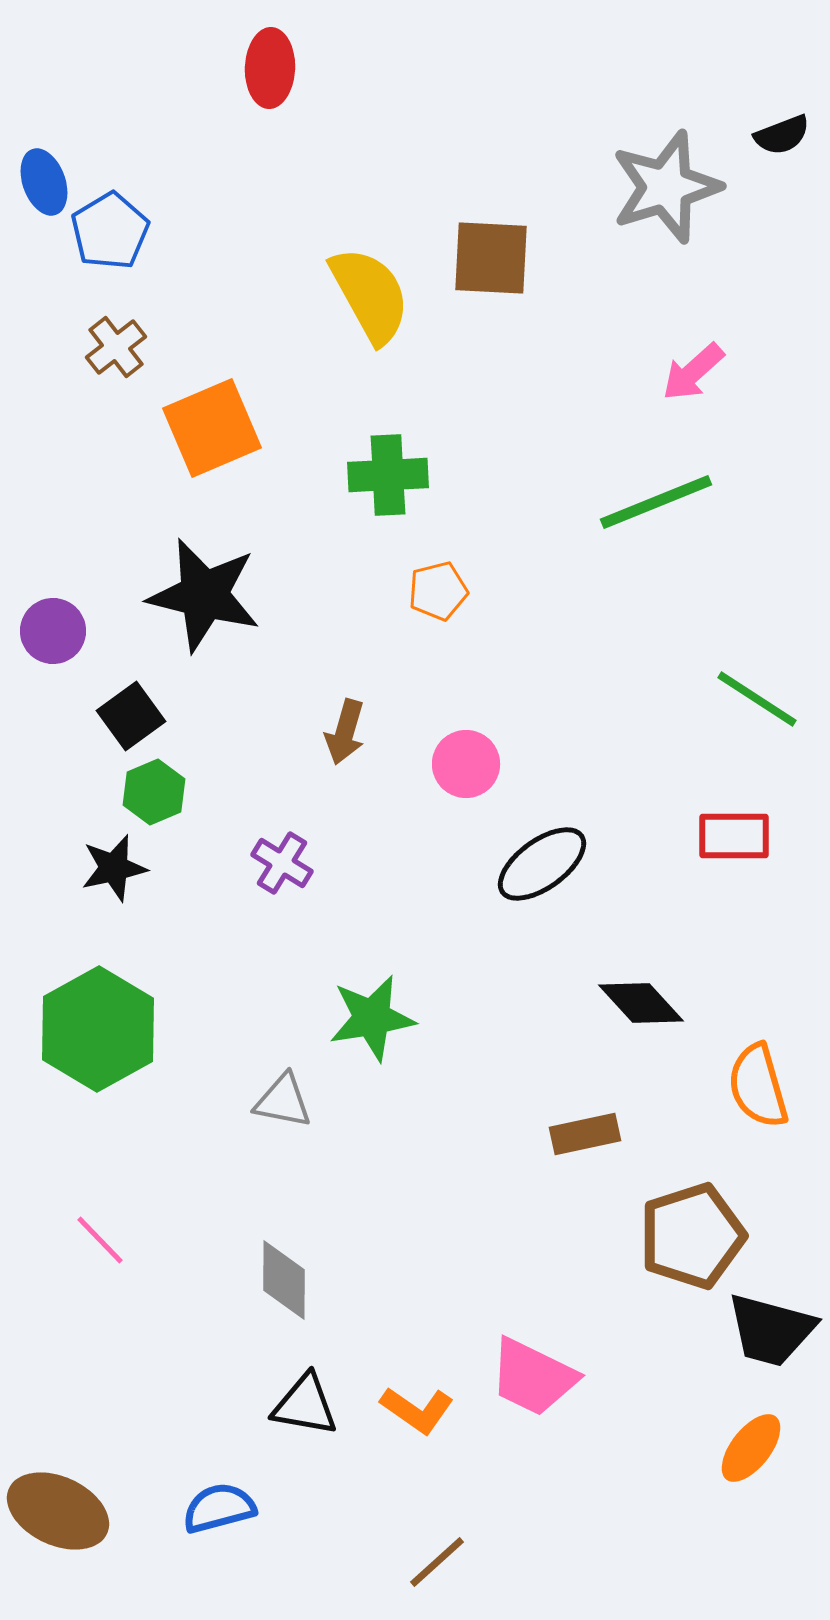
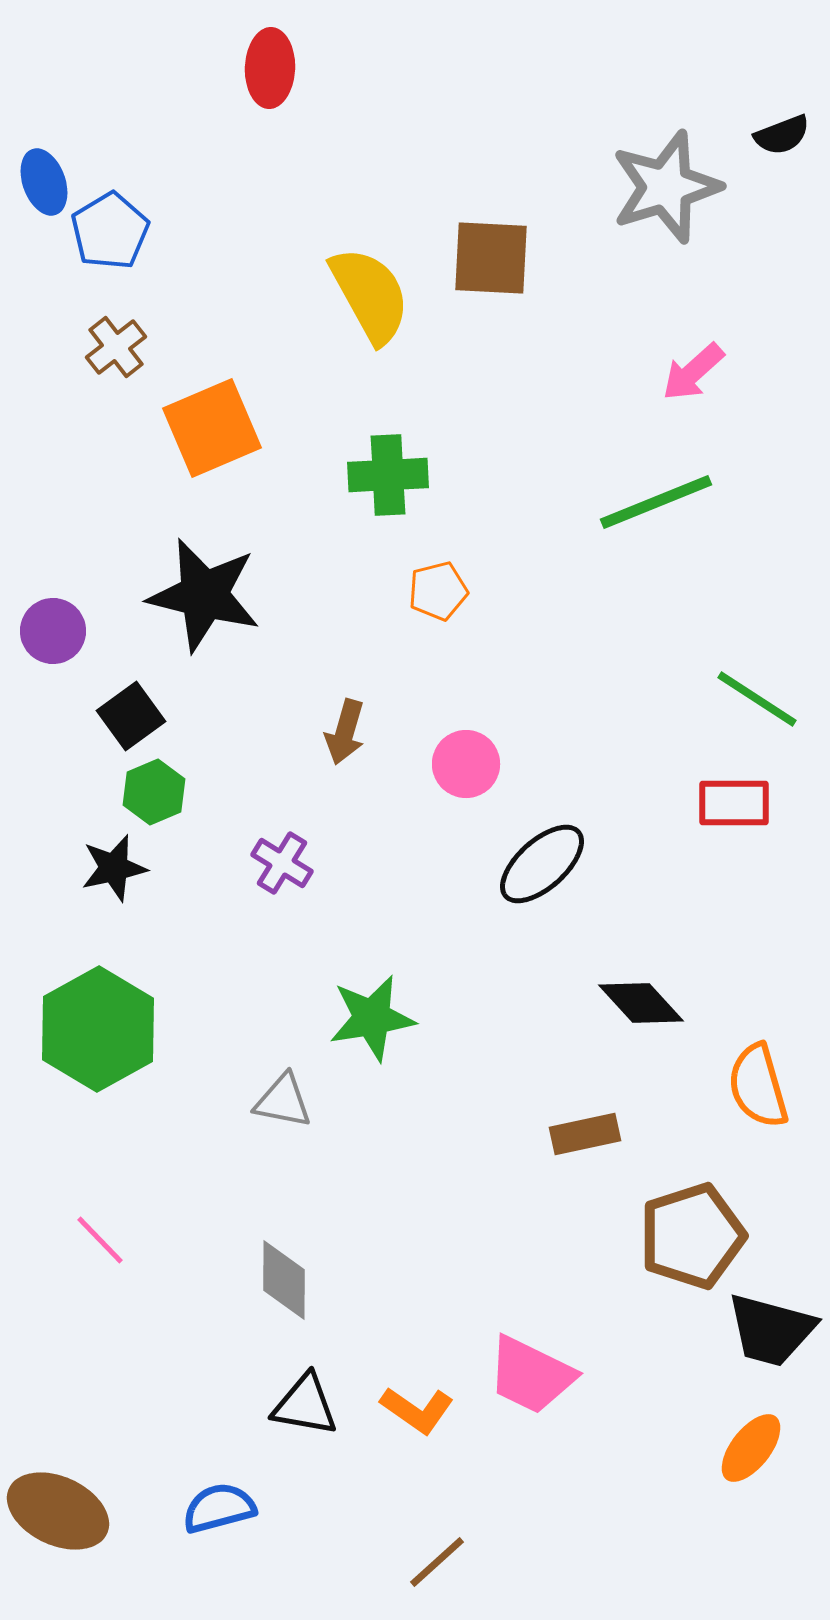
red rectangle at (734, 836): moved 33 px up
black ellipse at (542, 864): rotated 6 degrees counterclockwise
pink trapezoid at (533, 1377): moved 2 px left, 2 px up
